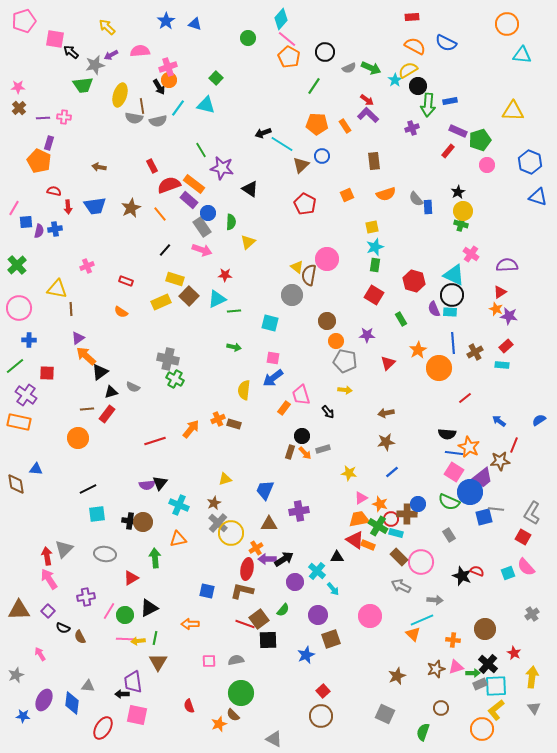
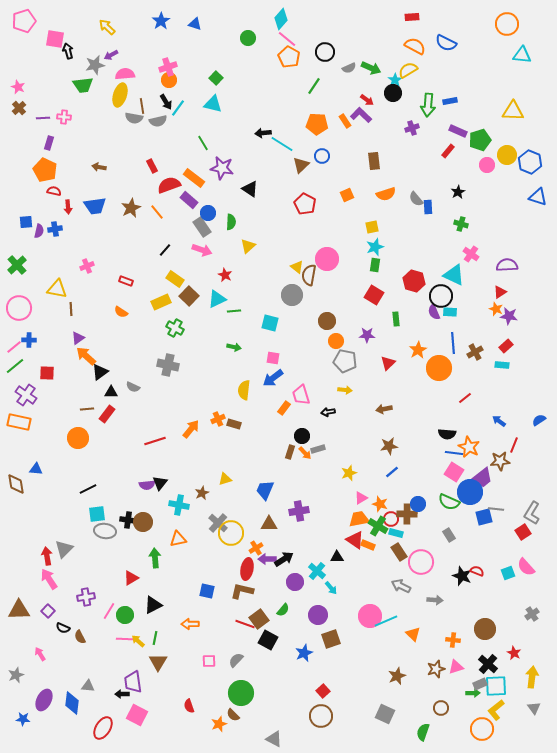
blue star at (166, 21): moved 5 px left
pink semicircle at (140, 51): moved 15 px left, 23 px down
black arrow at (71, 52): moved 3 px left, 1 px up; rotated 35 degrees clockwise
black circle at (418, 86): moved 25 px left, 7 px down
pink star at (18, 87): rotated 24 degrees clockwise
black arrow at (159, 87): moved 7 px right, 15 px down
cyan triangle at (206, 105): moved 7 px right, 1 px up
purple L-shape at (368, 115): moved 7 px left
orange rectangle at (345, 126): moved 5 px up
black arrow at (263, 133): rotated 14 degrees clockwise
green line at (201, 150): moved 2 px right, 7 px up
orange pentagon at (39, 161): moved 6 px right, 9 px down
orange rectangle at (194, 184): moved 6 px up
pink line at (14, 208): moved 139 px down; rotated 21 degrees clockwise
yellow circle at (463, 211): moved 44 px right, 56 px up
orange line at (160, 214): moved 3 px left, 2 px up
yellow triangle at (248, 242): moved 4 px down
red star at (225, 275): rotated 24 degrees clockwise
yellow rectangle at (175, 279): rotated 18 degrees clockwise
black circle at (452, 295): moved 11 px left, 1 px down
purple semicircle at (434, 309): moved 3 px down
green rectangle at (401, 319): moved 5 px left; rotated 24 degrees clockwise
gray cross at (168, 359): moved 6 px down
green cross at (175, 379): moved 51 px up
black triangle at (111, 392): rotated 16 degrees clockwise
black arrow at (328, 412): rotated 120 degrees clockwise
brown arrow at (386, 413): moved 2 px left, 4 px up
brown star at (386, 442): moved 3 px right, 4 px down
gray rectangle at (323, 449): moved 5 px left
yellow star at (349, 473): rotated 28 degrees counterclockwise
brown star at (214, 503): moved 12 px left, 10 px up
cyan cross at (179, 505): rotated 12 degrees counterclockwise
black cross at (130, 521): moved 2 px left, 1 px up
red square at (523, 537): moved 5 px up; rotated 28 degrees clockwise
gray ellipse at (105, 554): moved 23 px up
brown rectangle at (399, 557): moved 5 px up; rotated 12 degrees clockwise
cyan arrow at (333, 589): moved 2 px left, 1 px up
black triangle at (149, 608): moved 4 px right, 3 px up
cyan line at (422, 620): moved 36 px left, 1 px down
black square at (268, 640): rotated 30 degrees clockwise
yellow arrow at (138, 641): rotated 48 degrees clockwise
blue star at (306, 655): moved 2 px left, 2 px up
gray semicircle at (236, 660): rotated 35 degrees counterclockwise
green arrow at (473, 673): moved 20 px down
pink square at (137, 715): rotated 15 degrees clockwise
blue star at (23, 716): moved 3 px down
